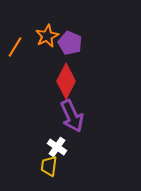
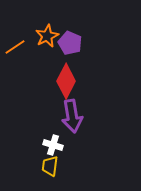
orange line: rotated 25 degrees clockwise
purple arrow: rotated 16 degrees clockwise
white cross: moved 4 px left, 2 px up; rotated 18 degrees counterclockwise
yellow trapezoid: moved 1 px right
